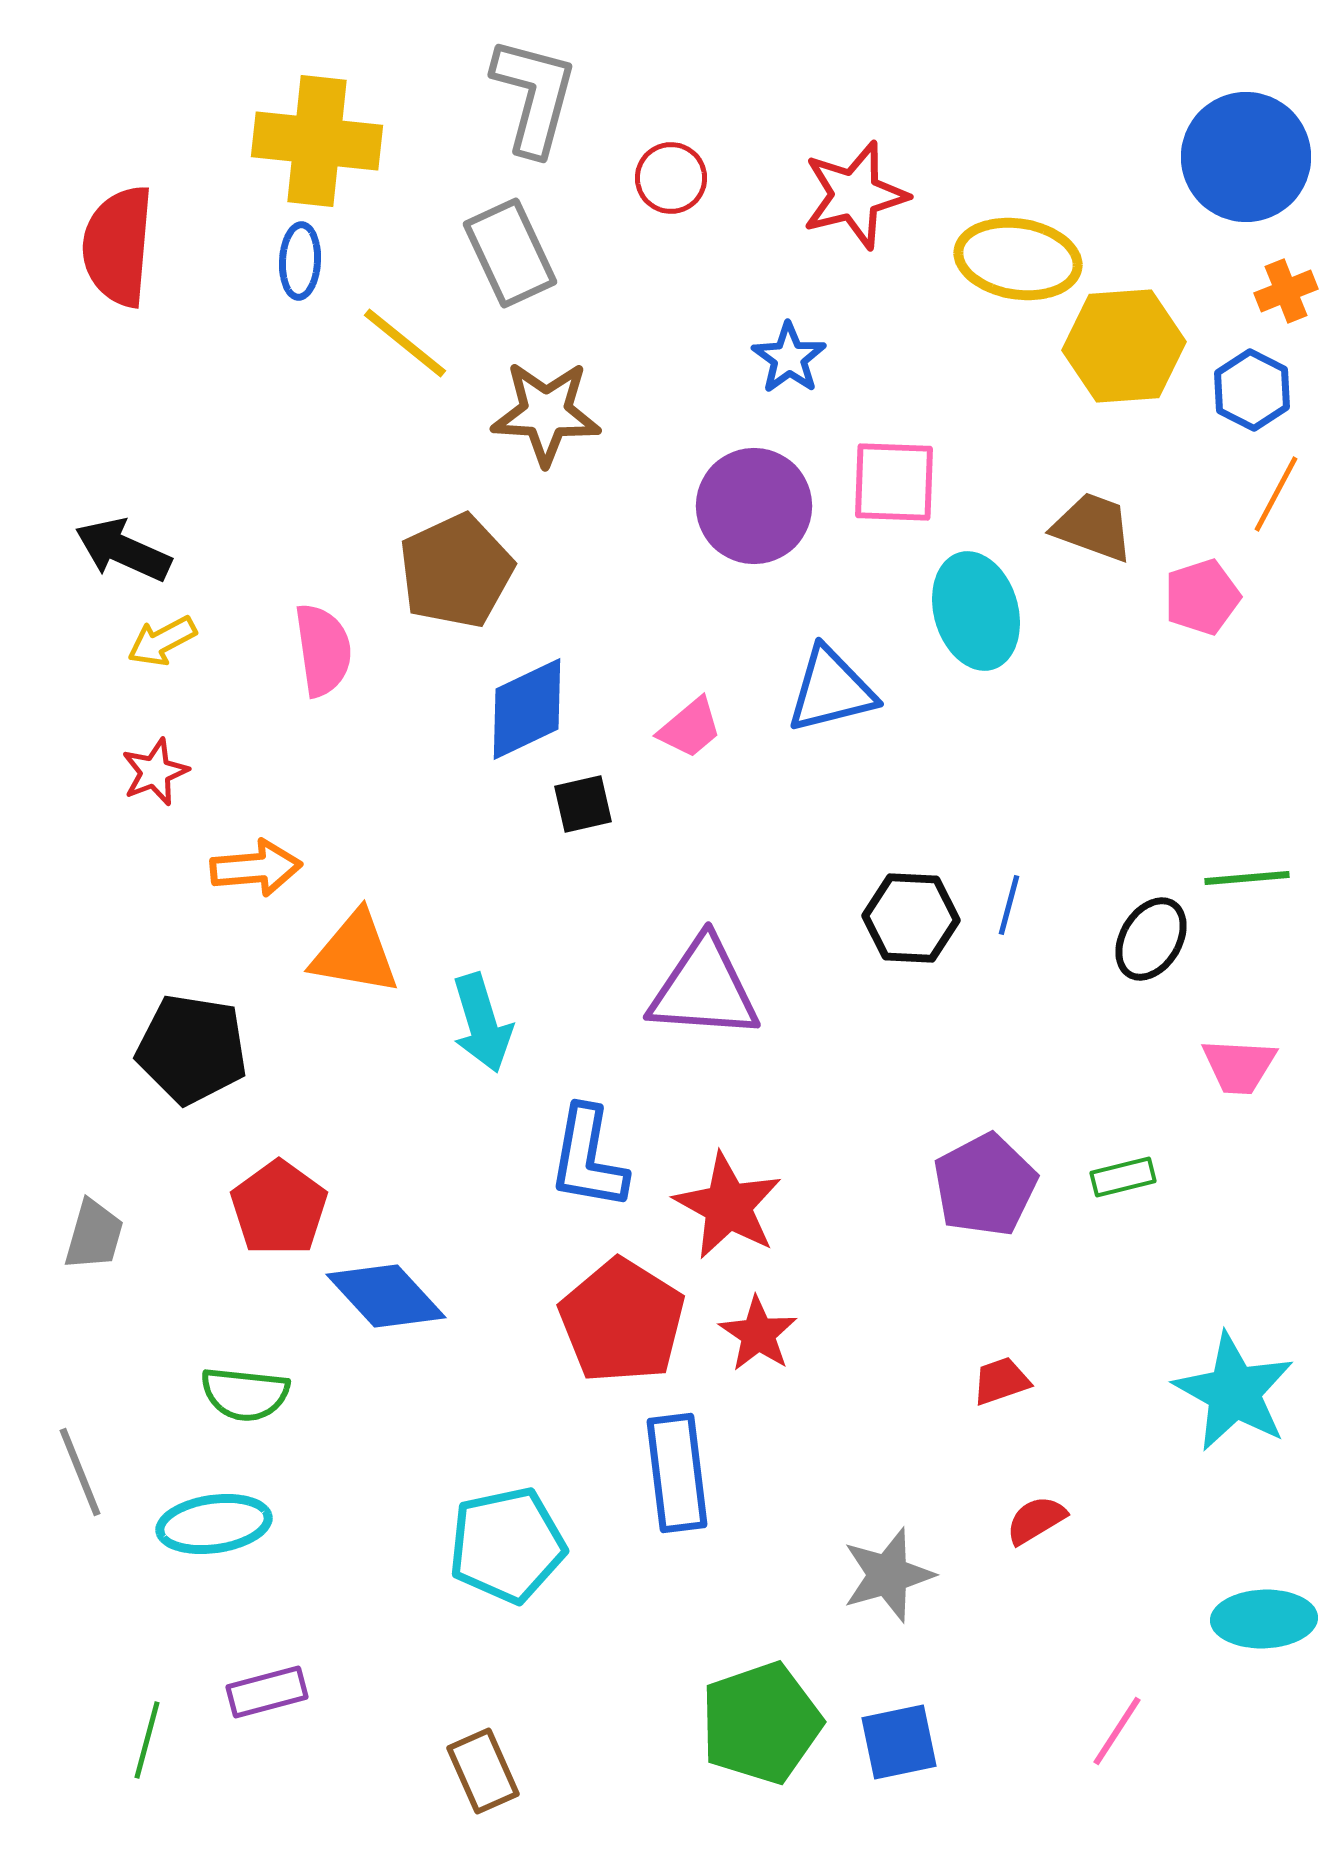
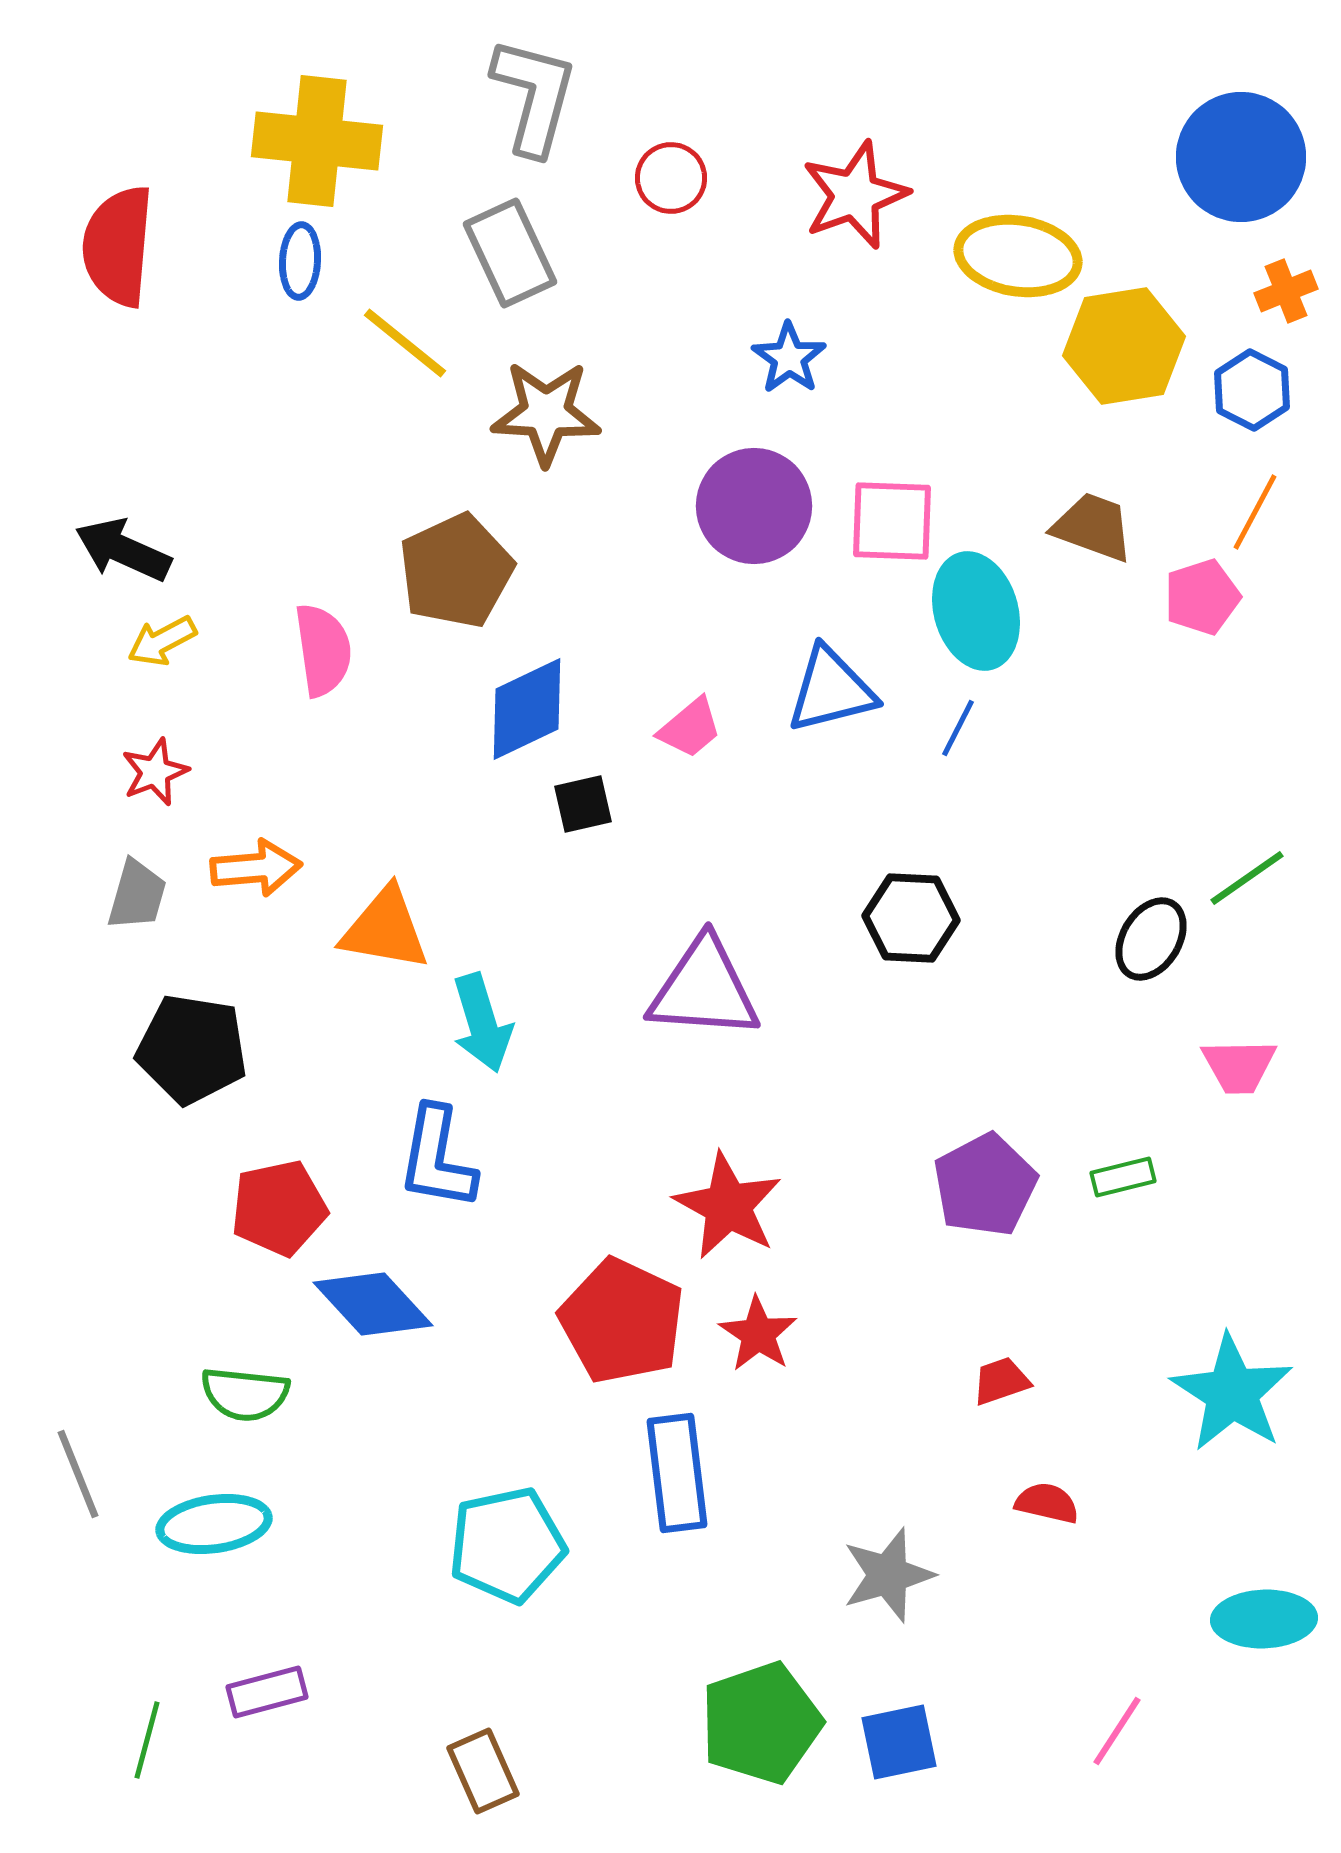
blue circle at (1246, 157): moved 5 px left
red star at (855, 195): rotated 6 degrees counterclockwise
yellow ellipse at (1018, 259): moved 3 px up
yellow hexagon at (1124, 346): rotated 5 degrees counterclockwise
pink square at (894, 482): moved 2 px left, 39 px down
orange line at (1276, 494): moved 21 px left, 18 px down
green line at (1247, 878): rotated 30 degrees counterclockwise
blue line at (1009, 905): moved 51 px left, 177 px up; rotated 12 degrees clockwise
orange triangle at (355, 953): moved 30 px right, 24 px up
pink trapezoid at (1239, 1066): rotated 4 degrees counterclockwise
blue L-shape at (588, 1158): moved 151 px left
red pentagon at (279, 1208): rotated 24 degrees clockwise
gray trapezoid at (94, 1235): moved 43 px right, 340 px up
blue diamond at (386, 1296): moved 13 px left, 8 px down
red pentagon at (622, 1321): rotated 7 degrees counterclockwise
cyan star at (1234, 1392): moved 2 px left, 1 px down; rotated 4 degrees clockwise
gray line at (80, 1472): moved 2 px left, 2 px down
red semicircle at (1036, 1520): moved 11 px right, 17 px up; rotated 44 degrees clockwise
